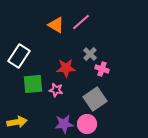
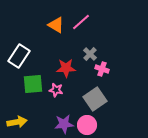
pink circle: moved 1 px down
